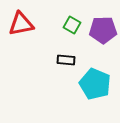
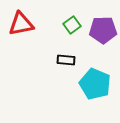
green square: rotated 24 degrees clockwise
